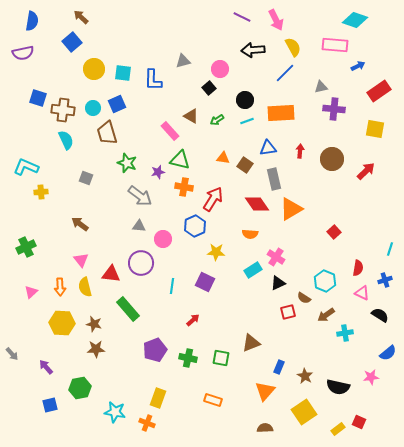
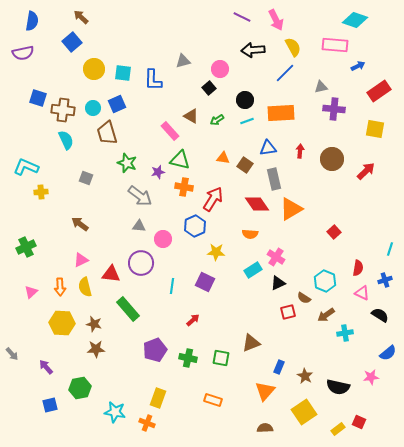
pink triangle at (81, 260): rotated 42 degrees clockwise
